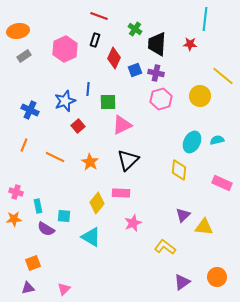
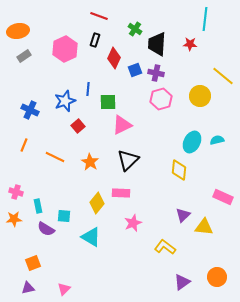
pink rectangle at (222, 183): moved 1 px right, 14 px down
